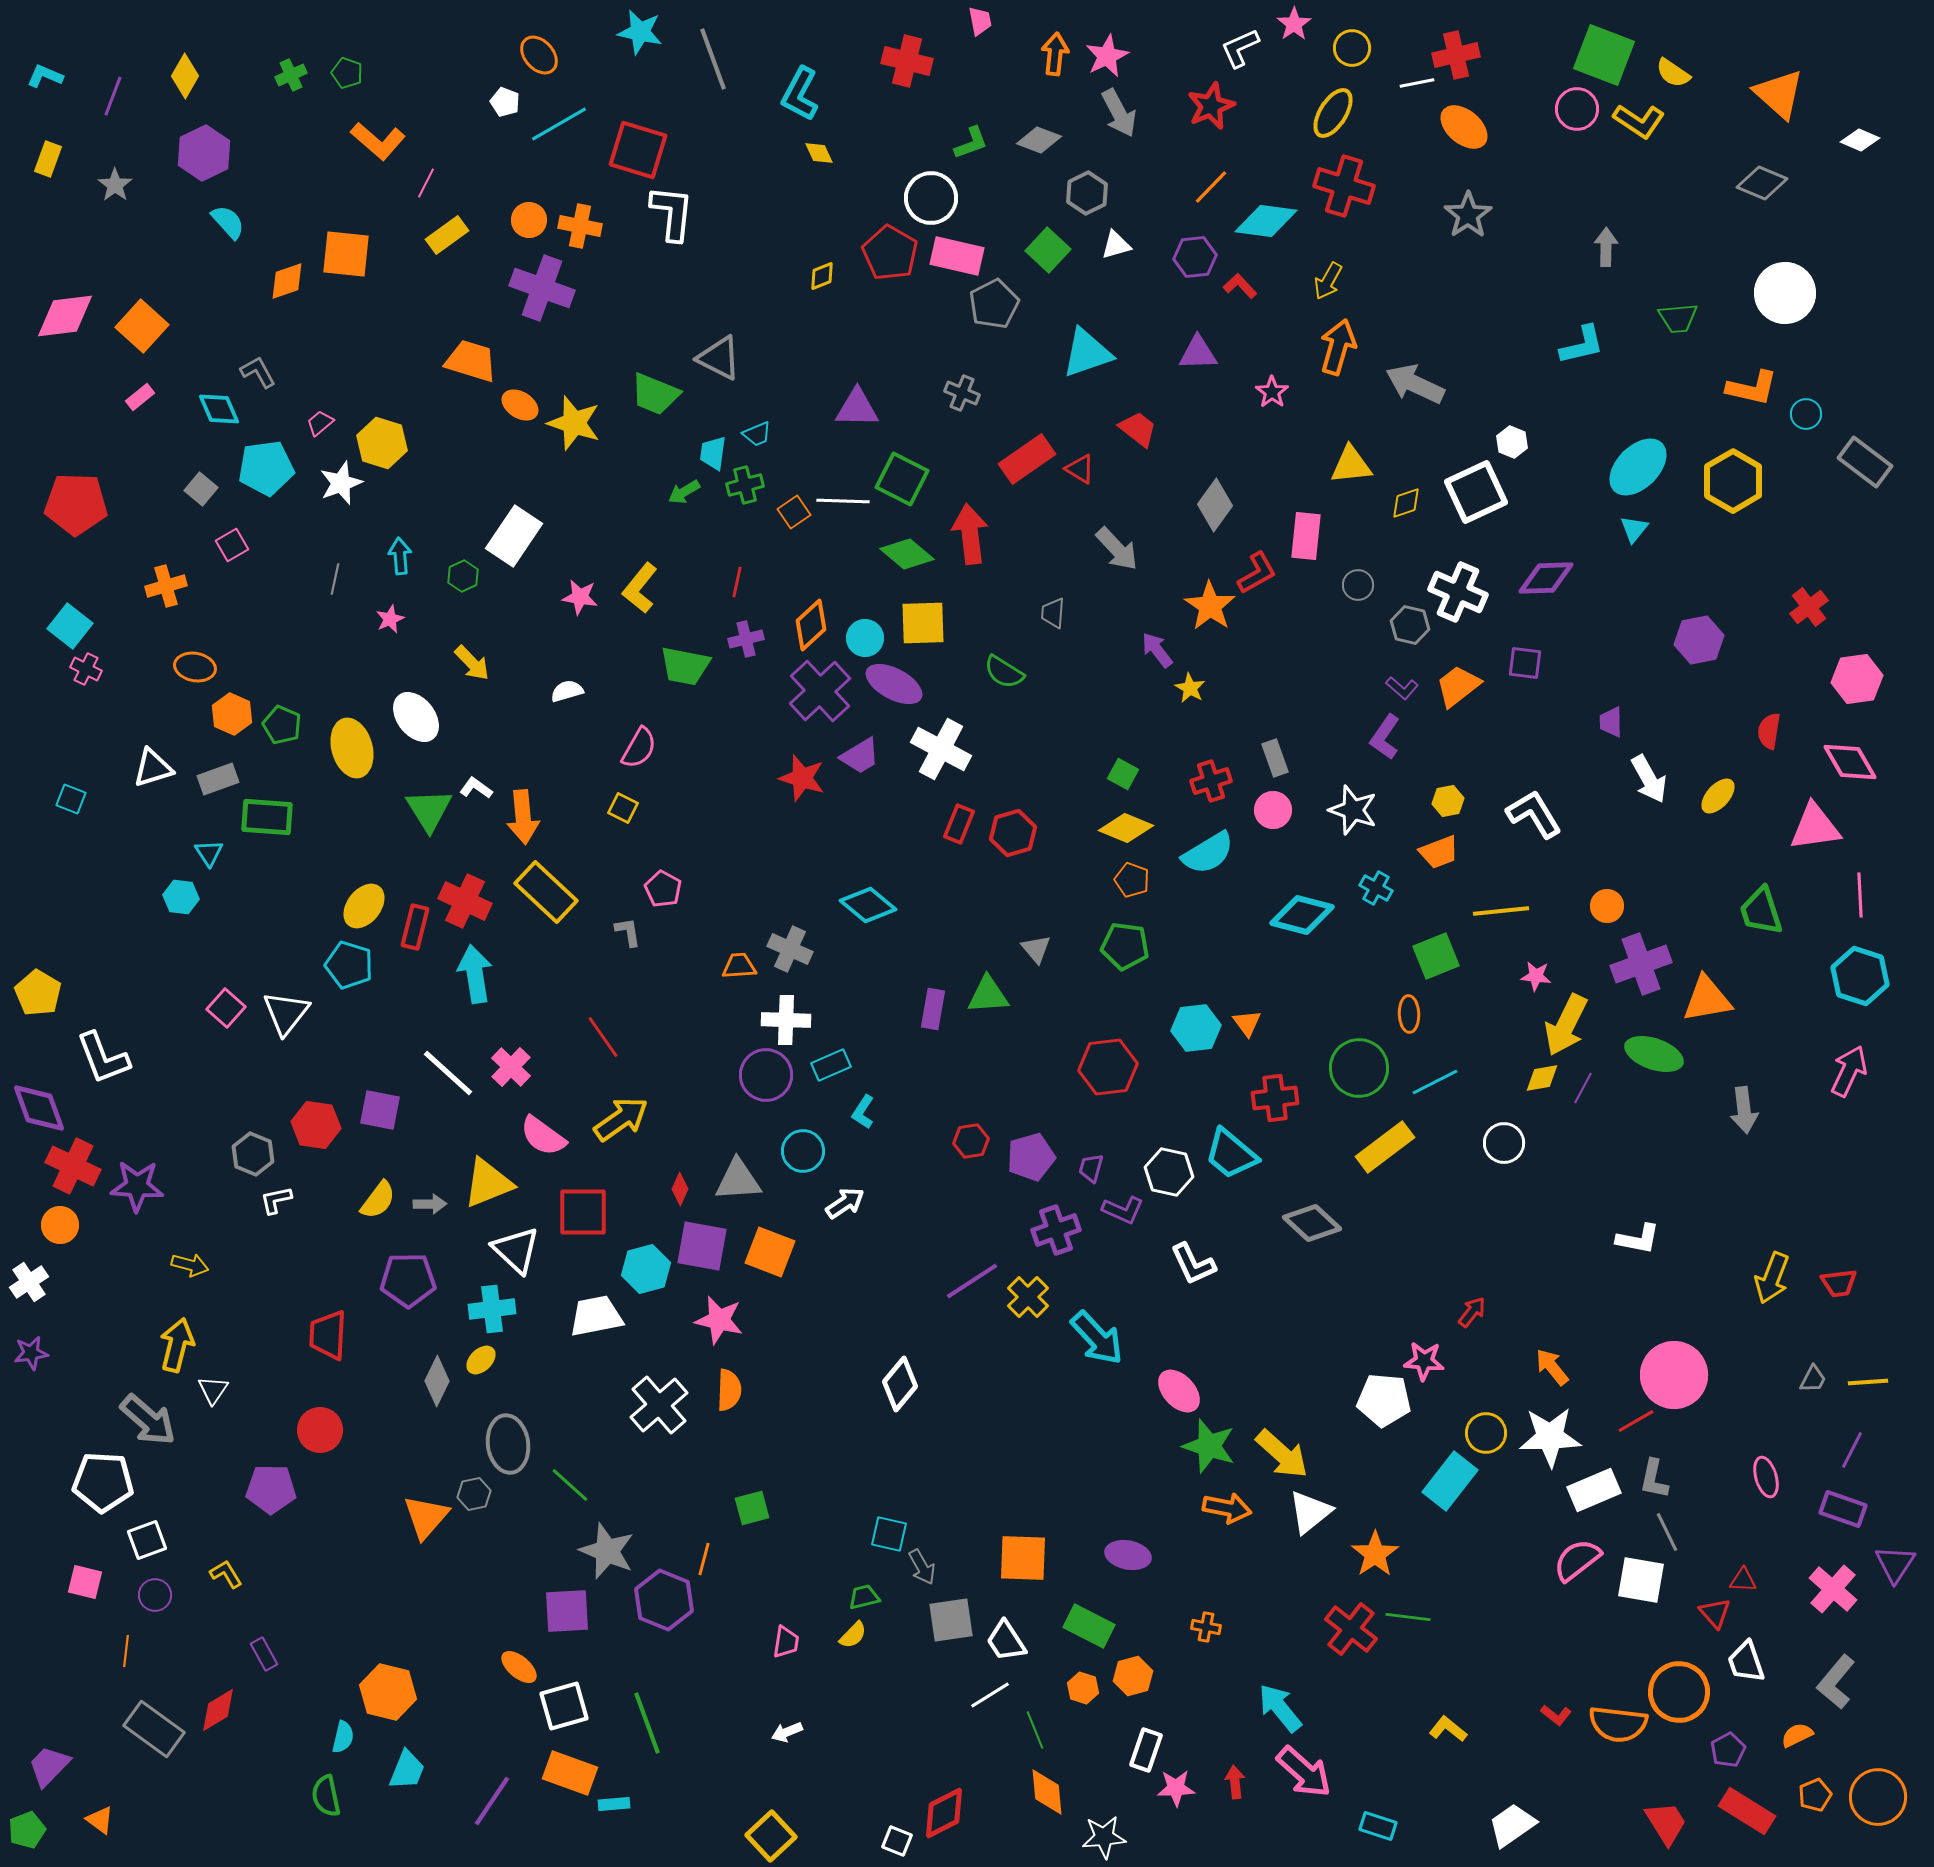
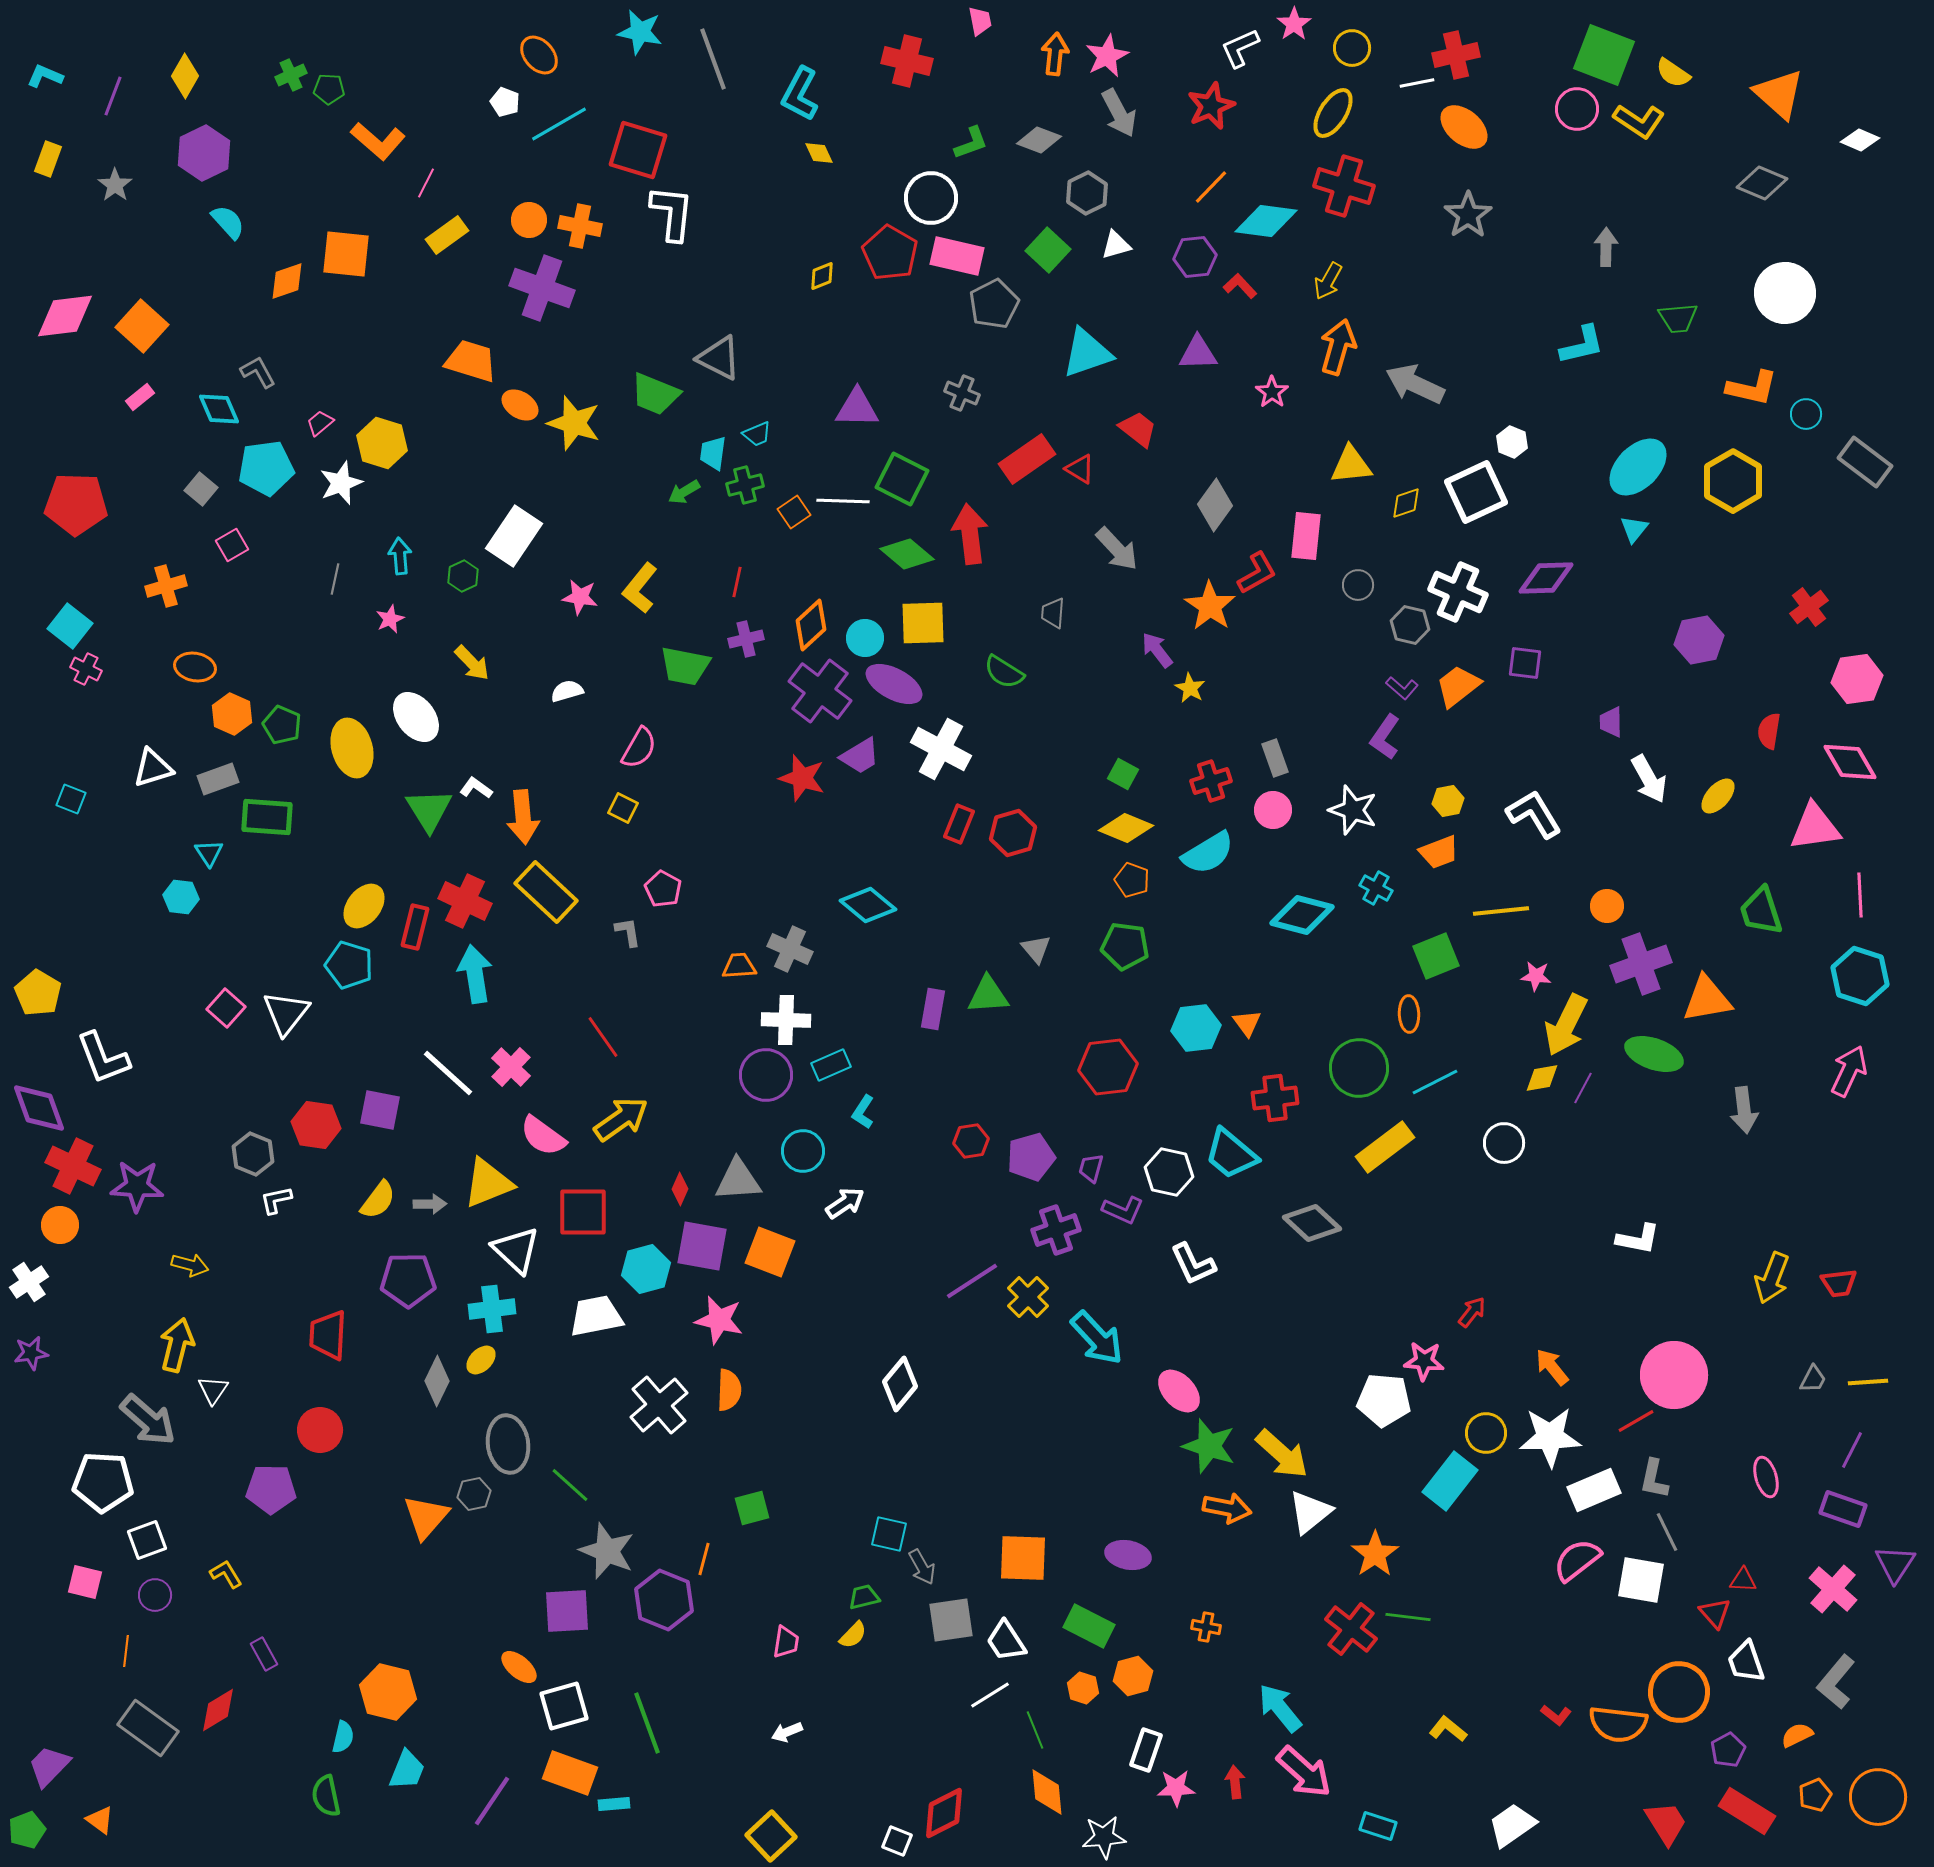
green pentagon at (347, 73): moved 18 px left, 16 px down; rotated 16 degrees counterclockwise
purple cross at (820, 691): rotated 10 degrees counterclockwise
gray rectangle at (154, 1729): moved 6 px left, 1 px up
